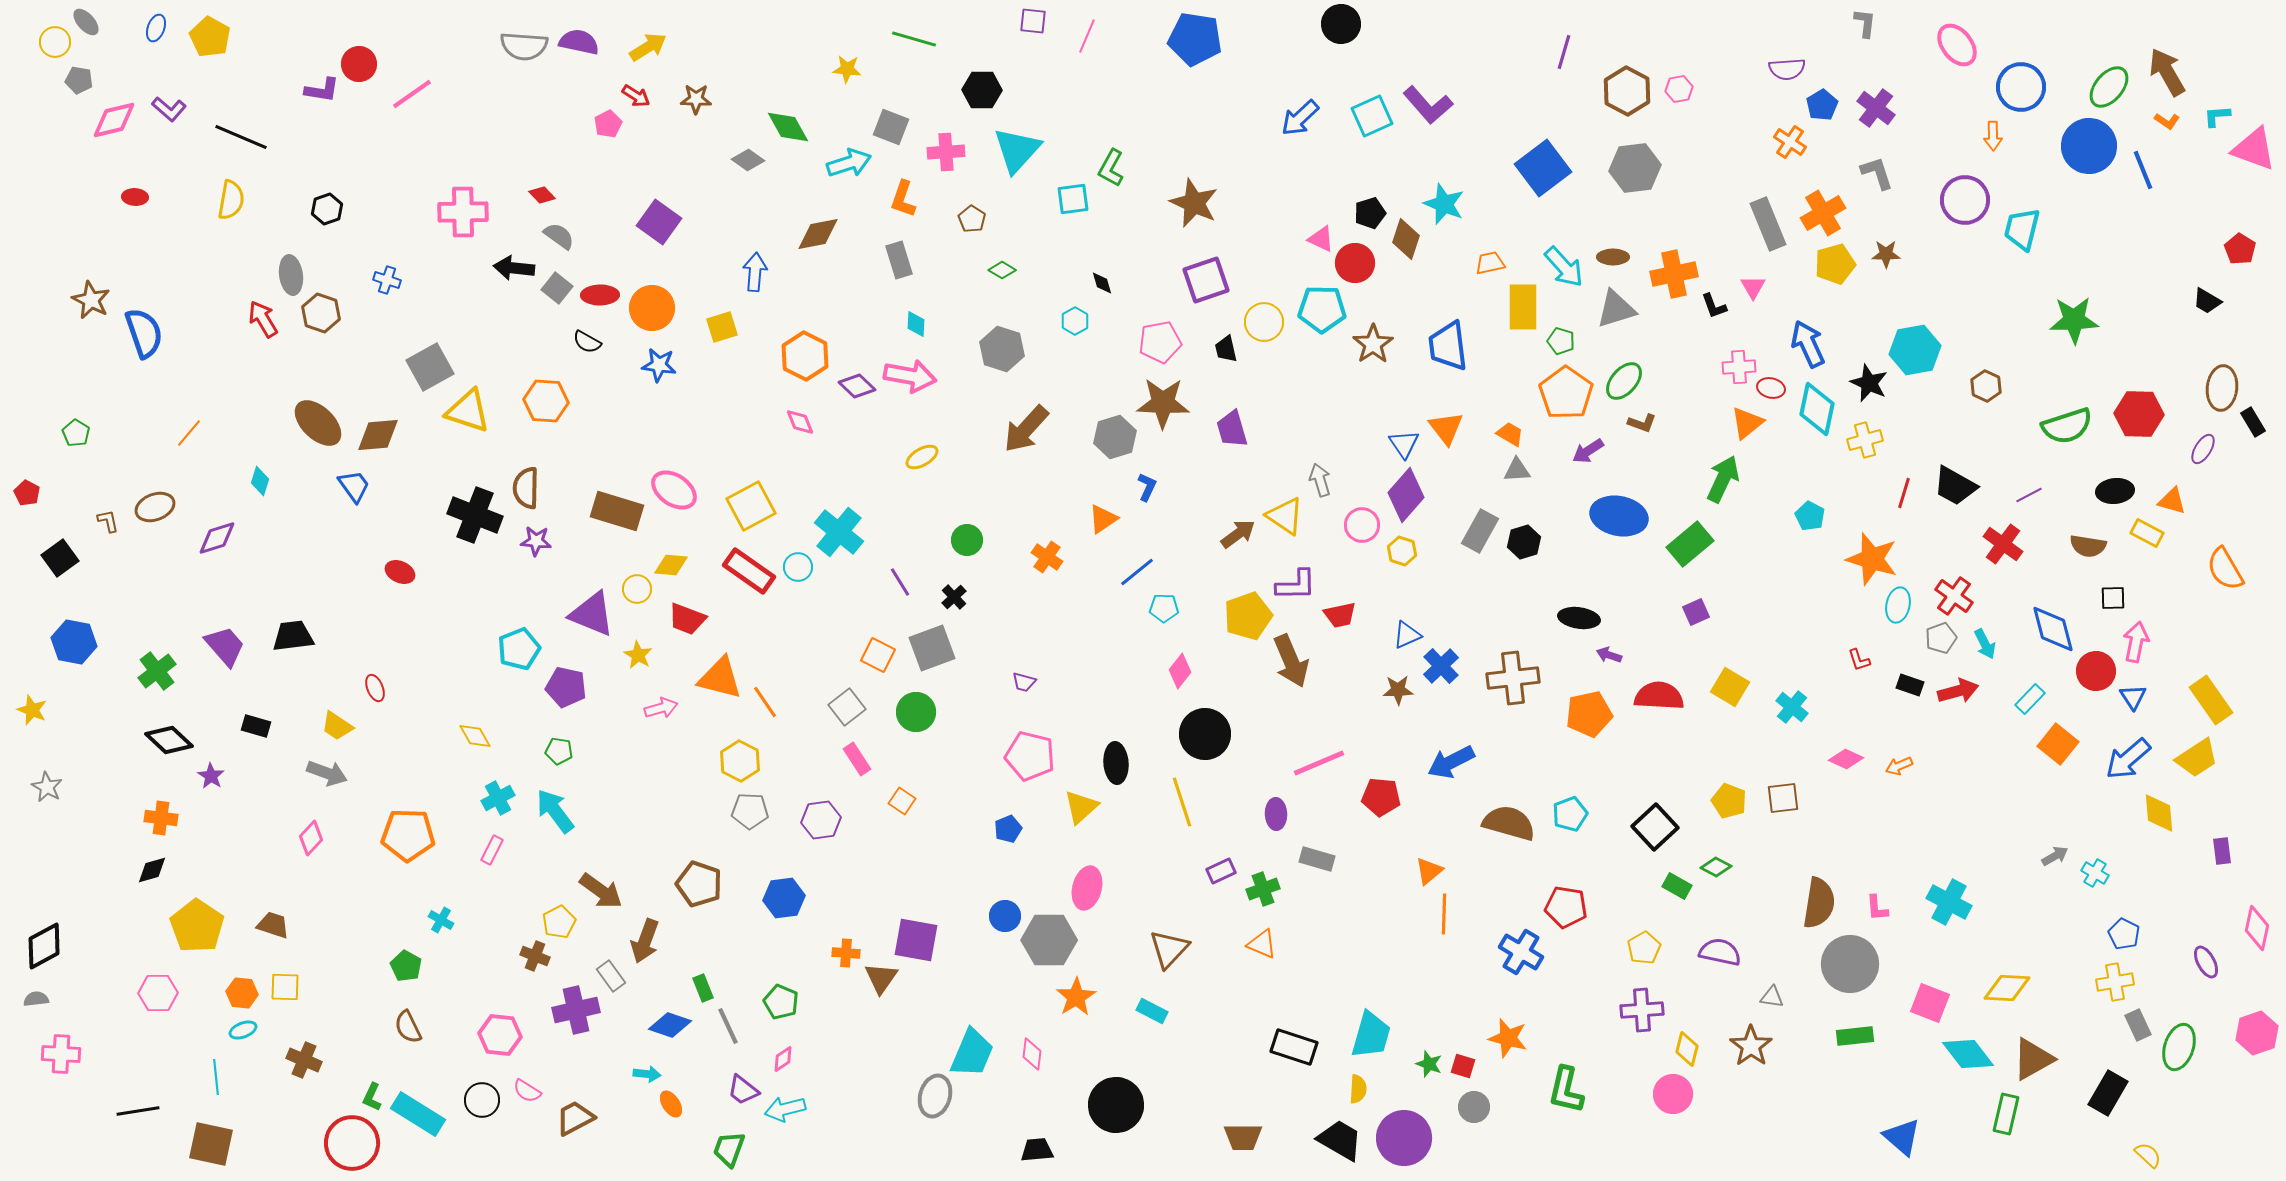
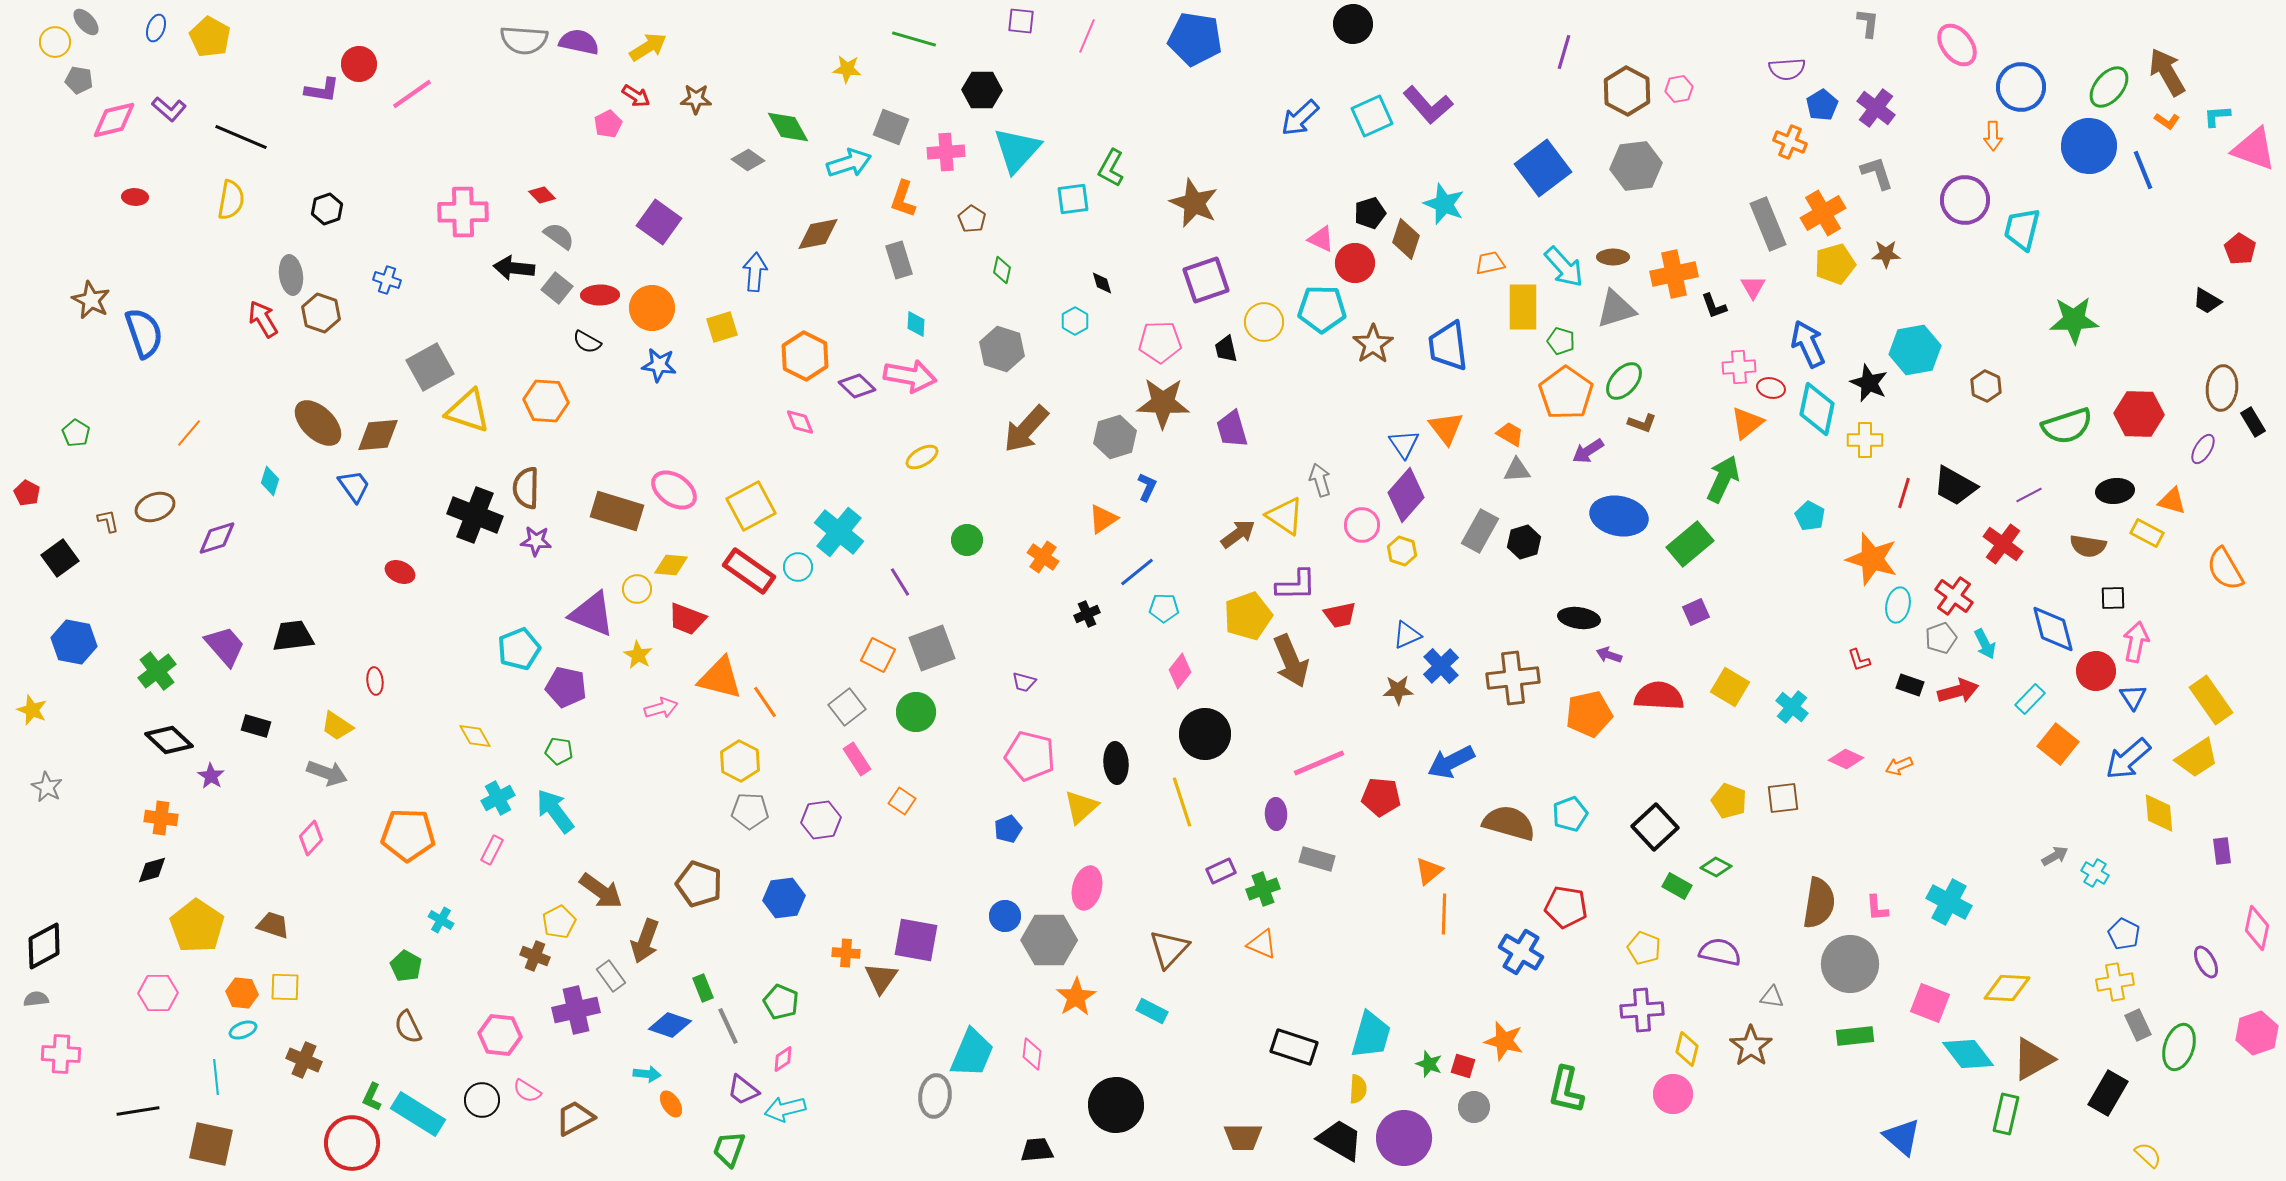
purple square at (1033, 21): moved 12 px left
gray L-shape at (1865, 23): moved 3 px right
black circle at (1341, 24): moved 12 px right
gray semicircle at (524, 46): moved 6 px up
orange cross at (1790, 142): rotated 12 degrees counterclockwise
gray hexagon at (1635, 168): moved 1 px right, 2 px up
green diamond at (1002, 270): rotated 72 degrees clockwise
pink pentagon at (1160, 342): rotated 9 degrees clockwise
yellow cross at (1865, 440): rotated 16 degrees clockwise
cyan diamond at (260, 481): moved 10 px right
orange cross at (1047, 557): moved 4 px left
black cross at (954, 597): moved 133 px right, 17 px down; rotated 20 degrees clockwise
red ellipse at (375, 688): moved 7 px up; rotated 16 degrees clockwise
yellow pentagon at (1644, 948): rotated 20 degrees counterclockwise
orange star at (1508, 1038): moved 4 px left, 3 px down
gray ellipse at (935, 1096): rotated 9 degrees counterclockwise
